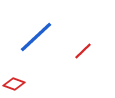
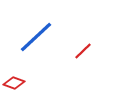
red diamond: moved 1 px up
